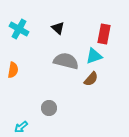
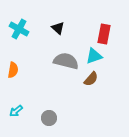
gray circle: moved 10 px down
cyan arrow: moved 5 px left, 16 px up
